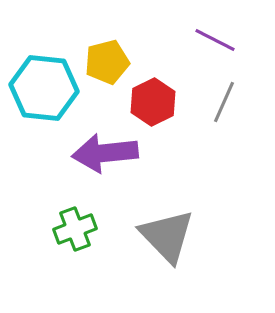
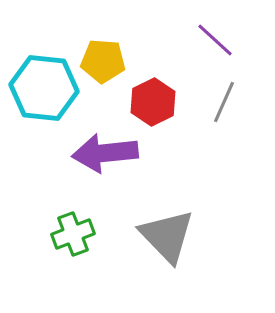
purple line: rotated 15 degrees clockwise
yellow pentagon: moved 4 px left, 1 px up; rotated 18 degrees clockwise
green cross: moved 2 px left, 5 px down
